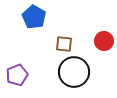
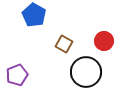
blue pentagon: moved 2 px up
brown square: rotated 24 degrees clockwise
black circle: moved 12 px right
